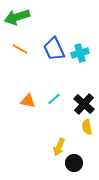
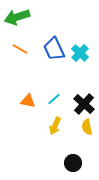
cyan cross: rotated 30 degrees counterclockwise
yellow arrow: moved 4 px left, 21 px up
black circle: moved 1 px left
